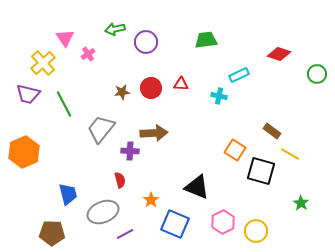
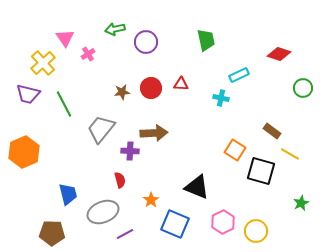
green trapezoid: rotated 85 degrees clockwise
green circle: moved 14 px left, 14 px down
cyan cross: moved 2 px right, 2 px down
green star: rotated 14 degrees clockwise
